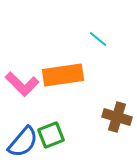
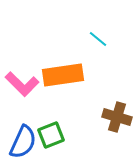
blue semicircle: rotated 16 degrees counterclockwise
